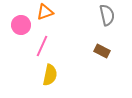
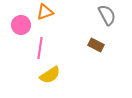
gray semicircle: rotated 15 degrees counterclockwise
pink line: moved 2 px left, 2 px down; rotated 15 degrees counterclockwise
brown rectangle: moved 6 px left, 6 px up
yellow semicircle: rotated 45 degrees clockwise
